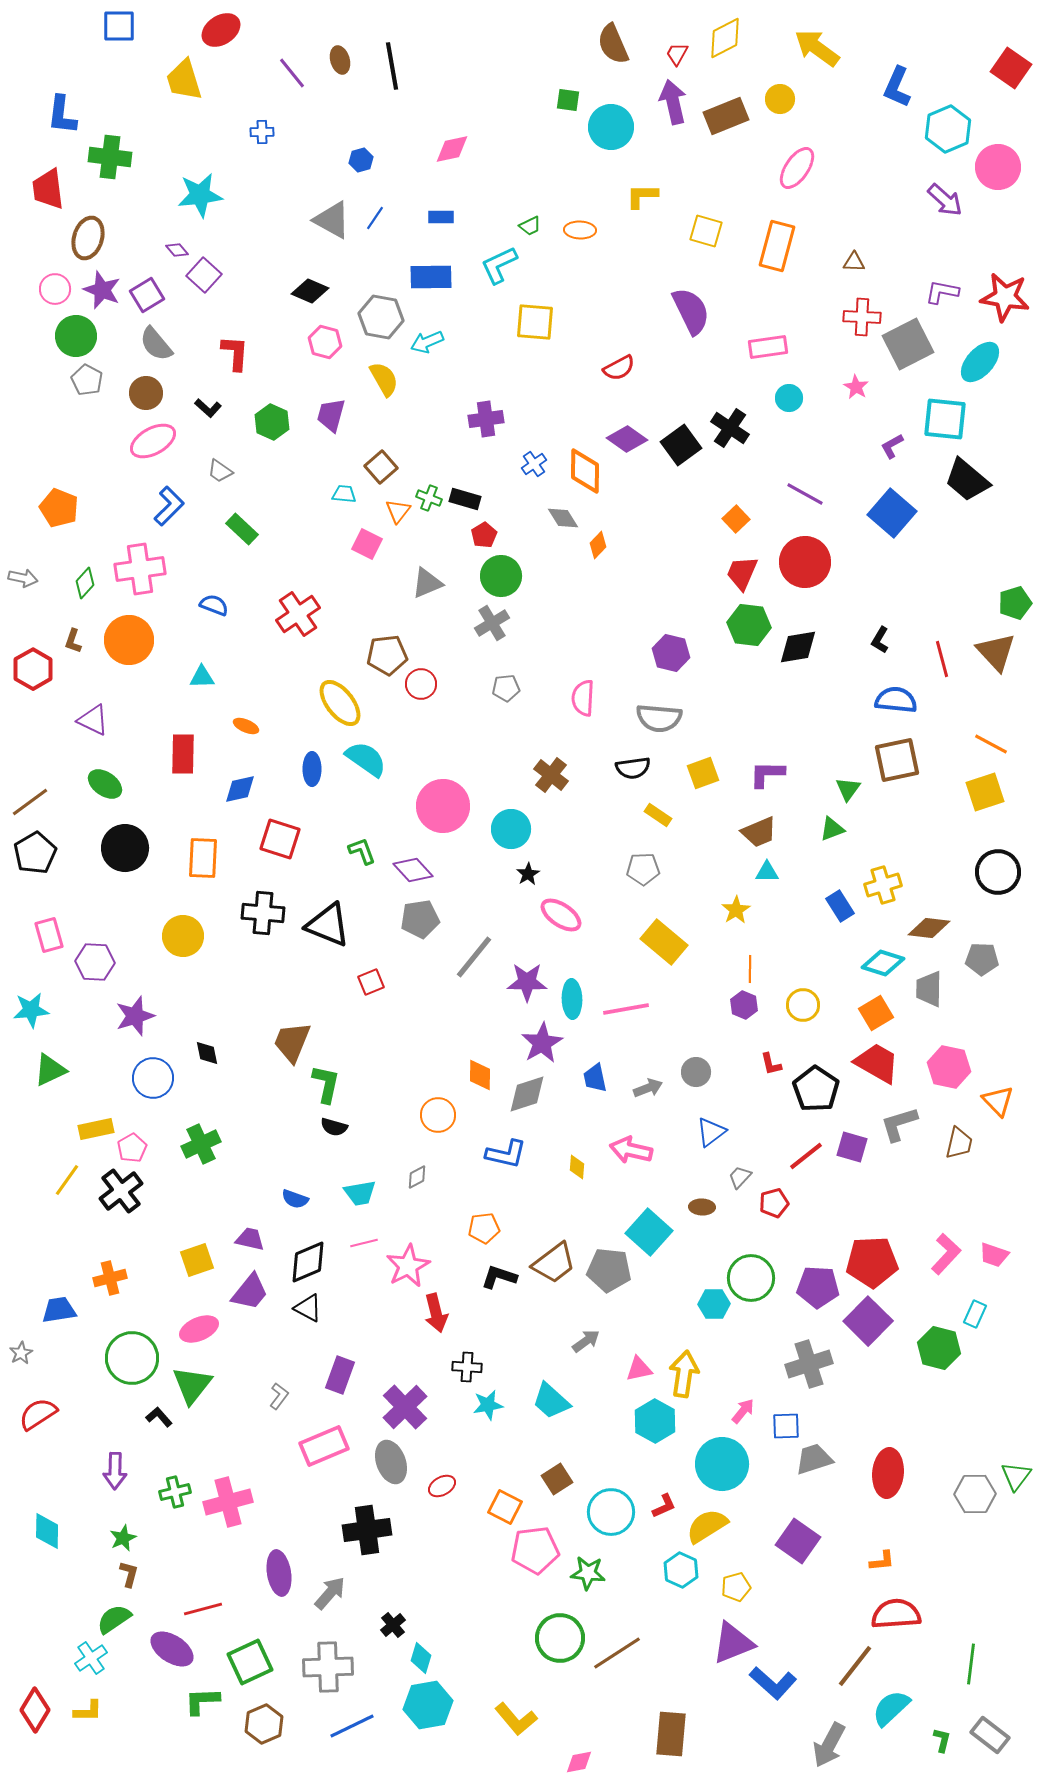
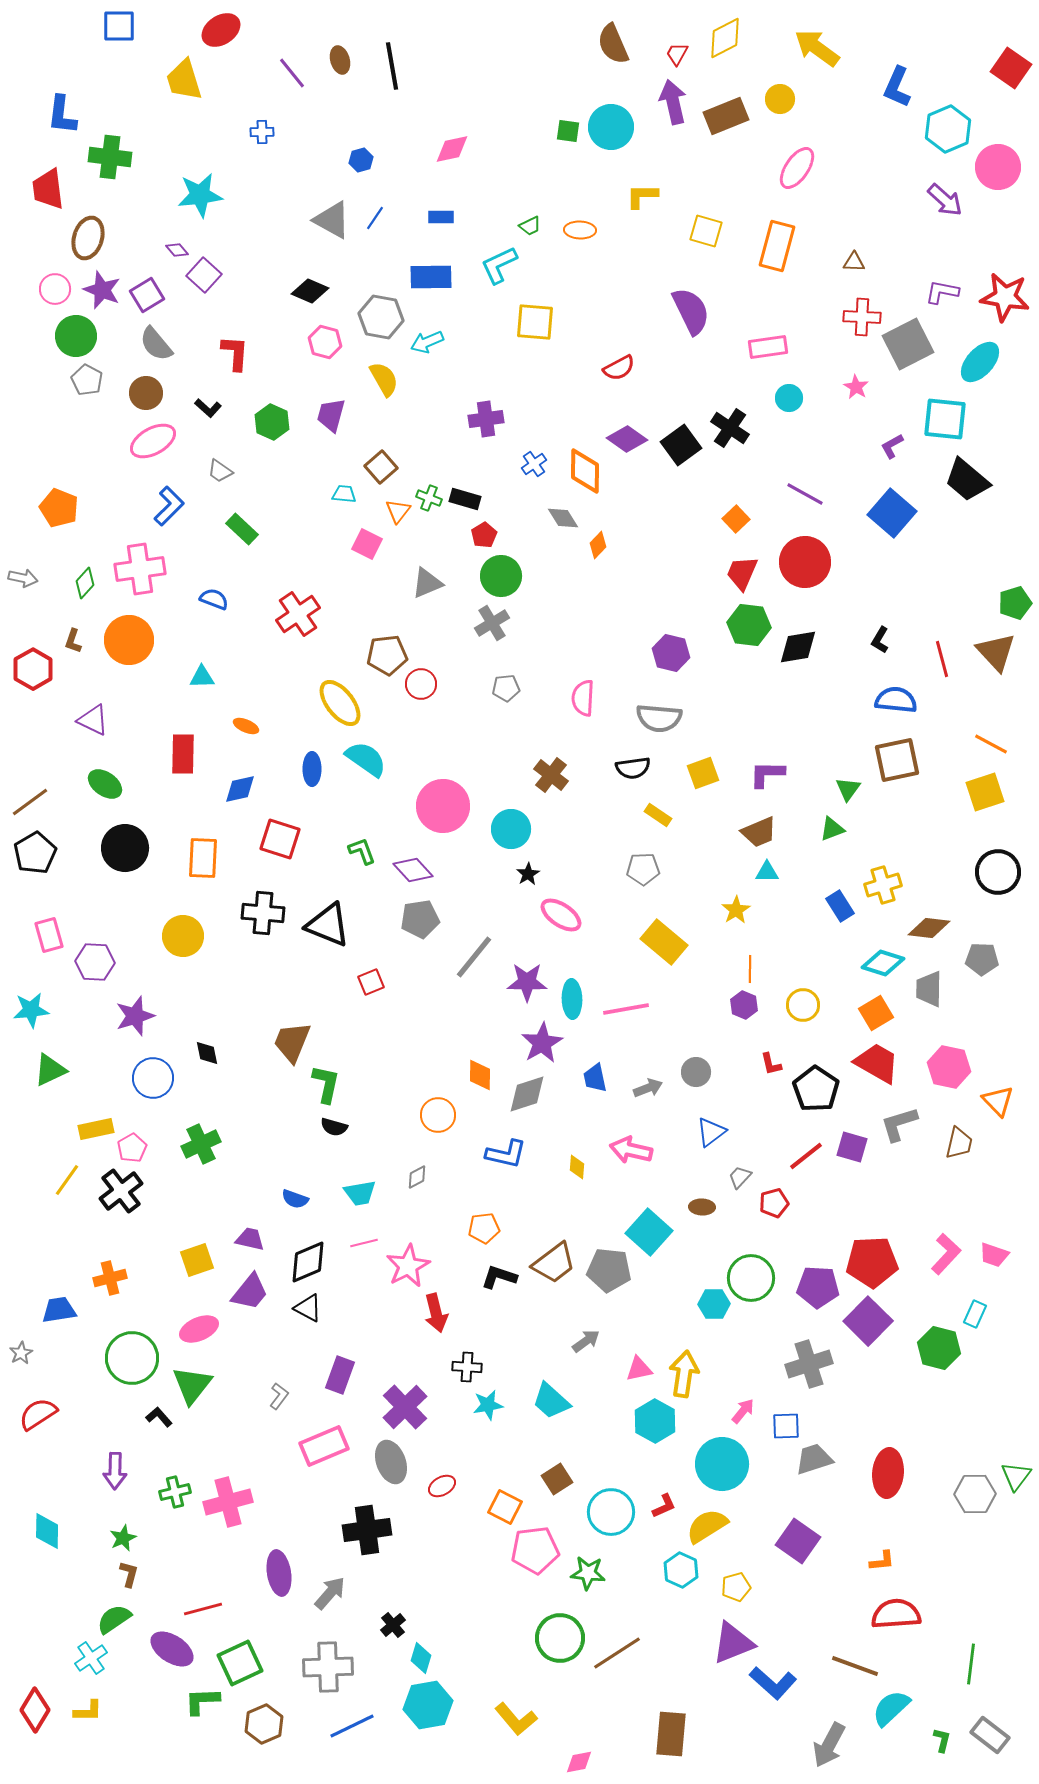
green square at (568, 100): moved 31 px down
blue semicircle at (214, 605): moved 6 px up
green square at (250, 1662): moved 10 px left, 1 px down
brown line at (855, 1666): rotated 72 degrees clockwise
